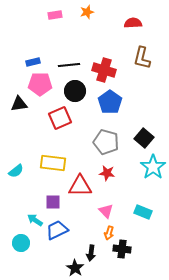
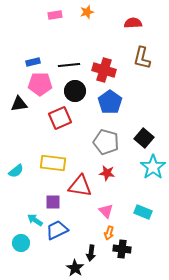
red triangle: rotated 10 degrees clockwise
